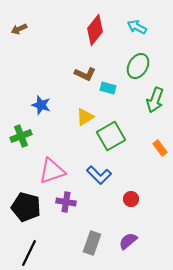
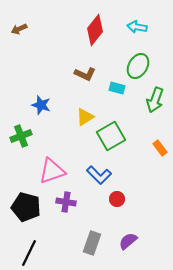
cyan arrow: rotated 18 degrees counterclockwise
cyan rectangle: moved 9 px right
red circle: moved 14 px left
